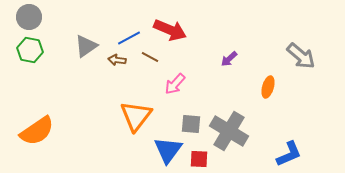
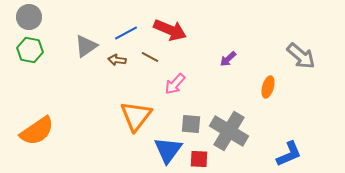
blue line: moved 3 px left, 5 px up
purple arrow: moved 1 px left
